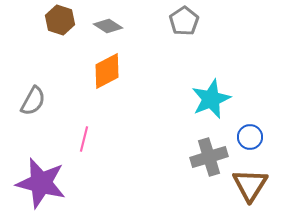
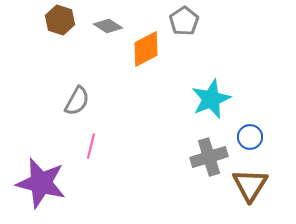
orange diamond: moved 39 px right, 22 px up
gray semicircle: moved 44 px right
pink line: moved 7 px right, 7 px down
